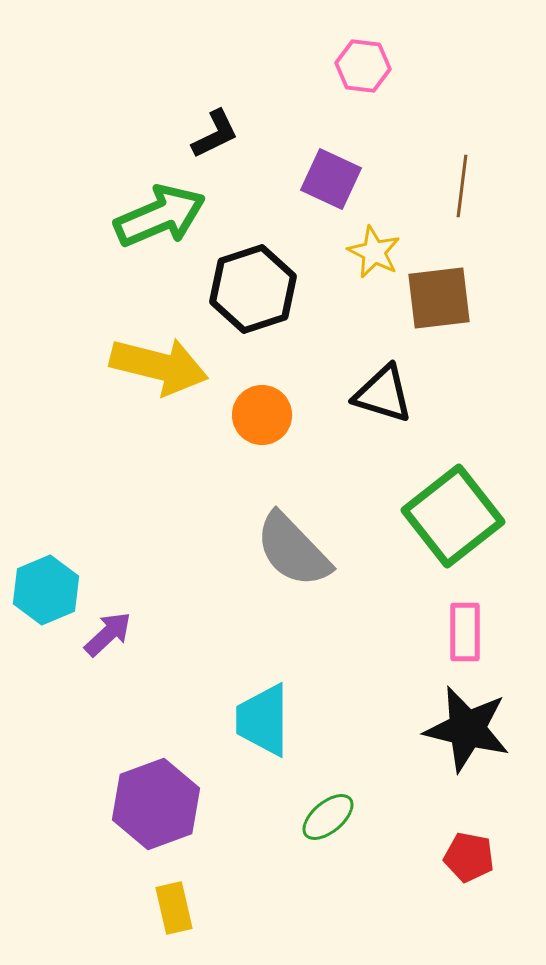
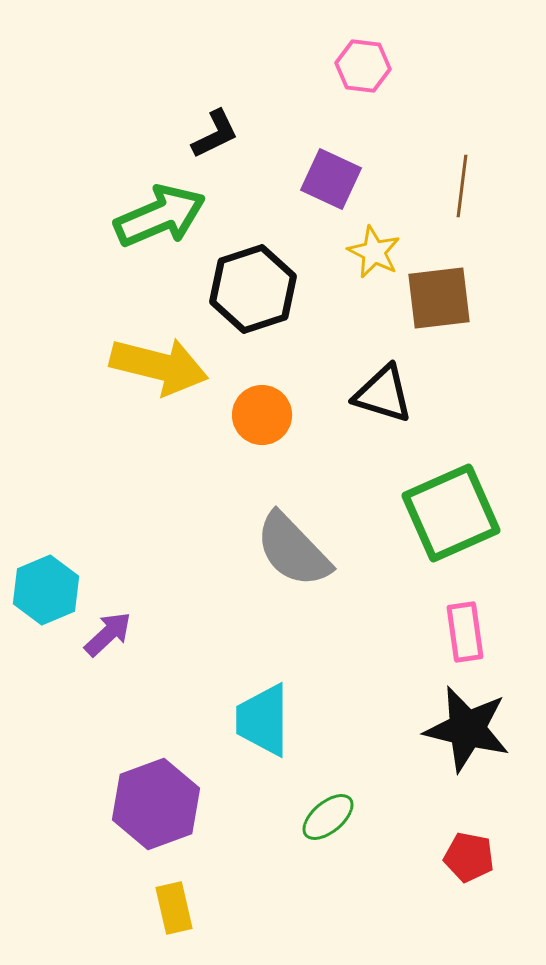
green square: moved 2 px left, 3 px up; rotated 14 degrees clockwise
pink rectangle: rotated 8 degrees counterclockwise
